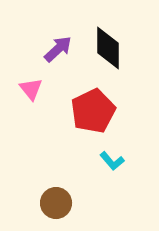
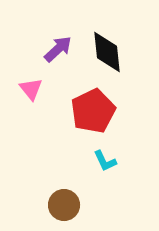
black diamond: moved 1 px left, 4 px down; rotated 6 degrees counterclockwise
cyan L-shape: moved 7 px left; rotated 15 degrees clockwise
brown circle: moved 8 px right, 2 px down
